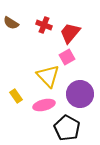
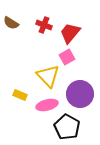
yellow rectangle: moved 4 px right, 1 px up; rotated 32 degrees counterclockwise
pink ellipse: moved 3 px right
black pentagon: moved 1 px up
